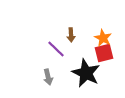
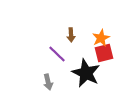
orange star: moved 2 px left; rotated 18 degrees clockwise
purple line: moved 1 px right, 5 px down
gray arrow: moved 5 px down
